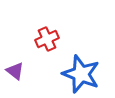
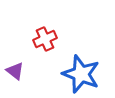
red cross: moved 2 px left
